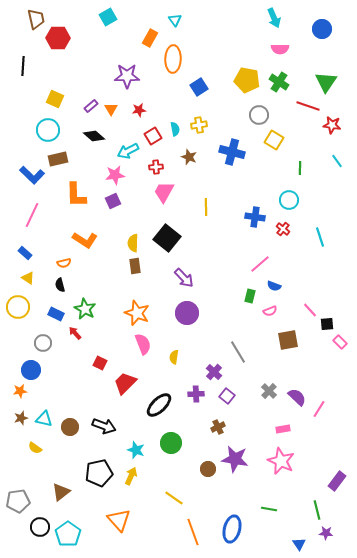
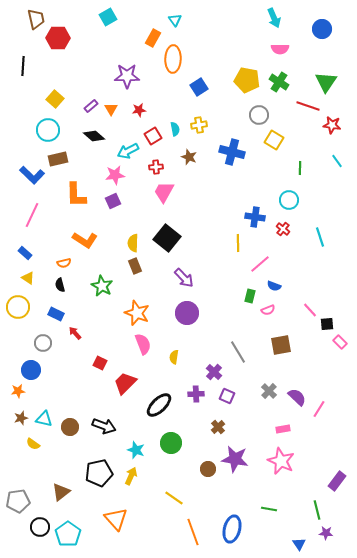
orange rectangle at (150, 38): moved 3 px right
yellow square at (55, 99): rotated 18 degrees clockwise
yellow line at (206, 207): moved 32 px right, 36 px down
brown rectangle at (135, 266): rotated 14 degrees counterclockwise
green star at (85, 309): moved 17 px right, 23 px up
pink semicircle at (270, 311): moved 2 px left, 1 px up
brown square at (288, 340): moved 7 px left, 5 px down
orange star at (20, 391): moved 2 px left
purple square at (227, 396): rotated 14 degrees counterclockwise
brown cross at (218, 427): rotated 16 degrees counterclockwise
yellow semicircle at (35, 448): moved 2 px left, 4 px up
orange triangle at (119, 520): moved 3 px left, 1 px up
